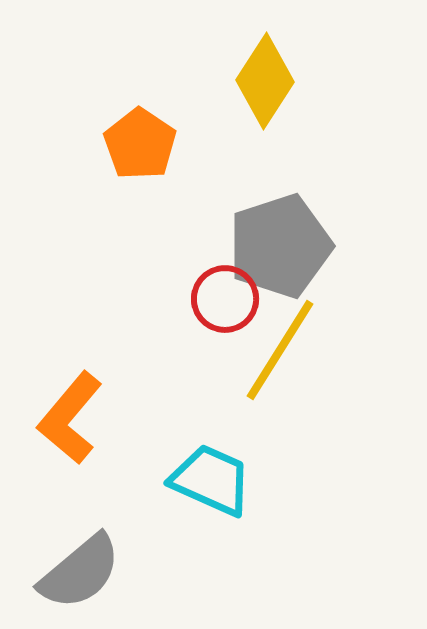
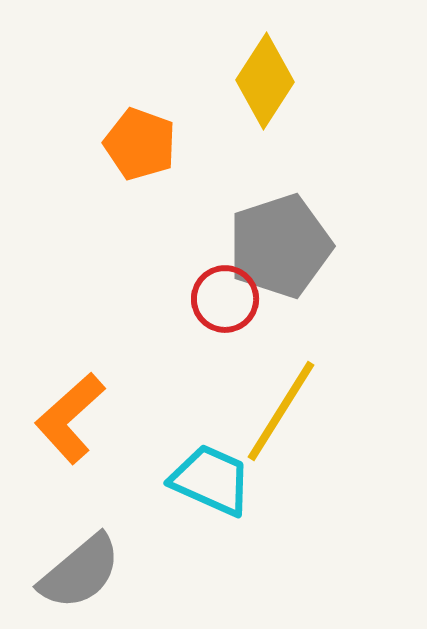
orange pentagon: rotated 14 degrees counterclockwise
yellow line: moved 1 px right, 61 px down
orange L-shape: rotated 8 degrees clockwise
